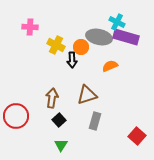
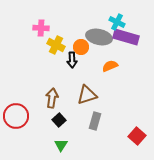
pink cross: moved 11 px right, 1 px down
